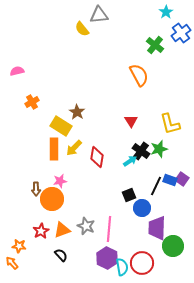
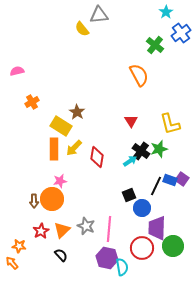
brown arrow: moved 2 px left, 12 px down
orange triangle: rotated 24 degrees counterclockwise
purple hexagon: rotated 15 degrees counterclockwise
red circle: moved 15 px up
